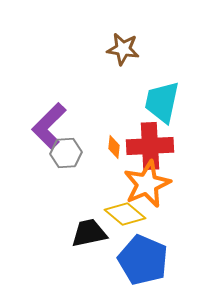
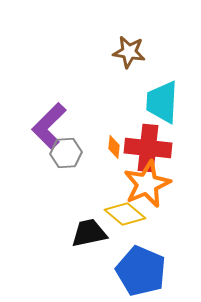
brown star: moved 6 px right, 3 px down
cyan trapezoid: rotated 9 degrees counterclockwise
red cross: moved 2 px left, 2 px down; rotated 9 degrees clockwise
blue pentagon: moved 2 px left, 11 px down
